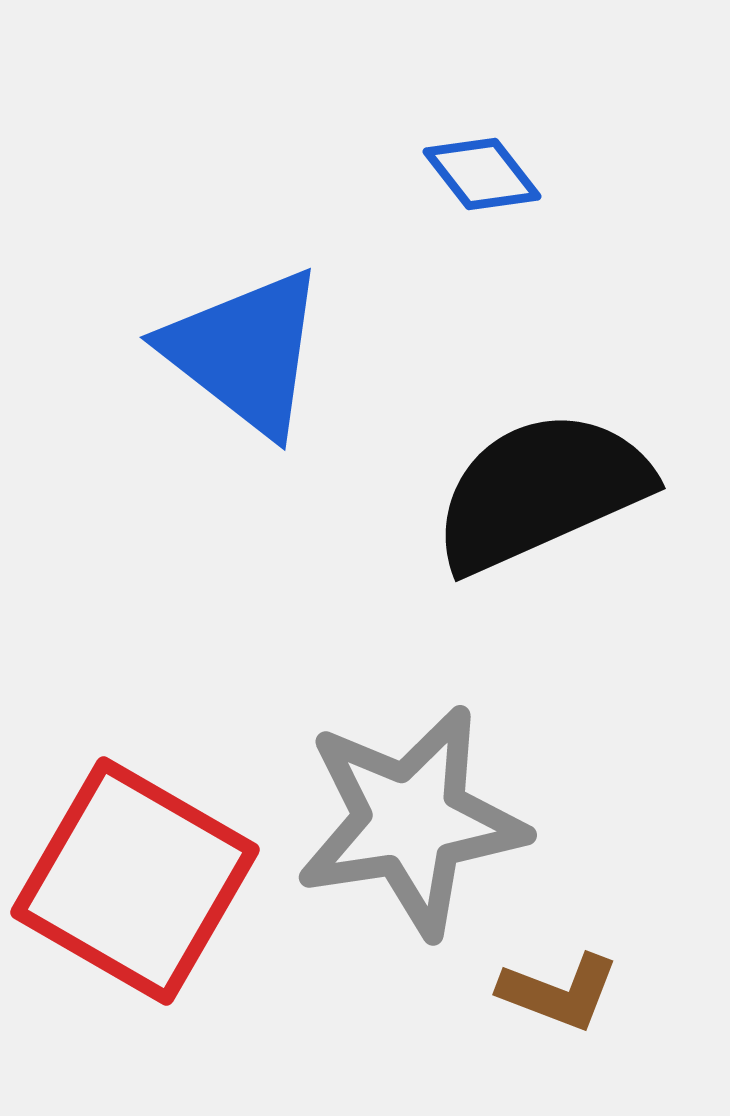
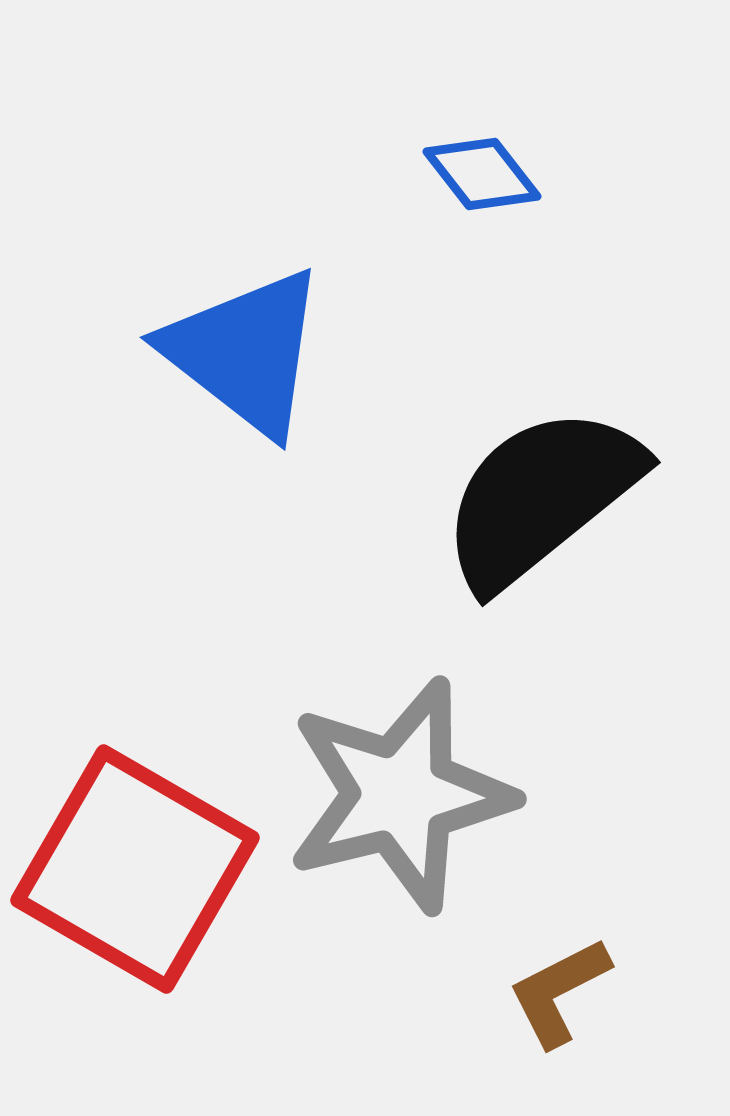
black semicircle: moved 6 px down; rotated 15 degrees counterclockwise
gray star: moved 11 px left, 26 px up; rotated 5 degrees counterclockwise
red square: moved 12 px up
brown L-shape: rotated 132 degrees clockwise
